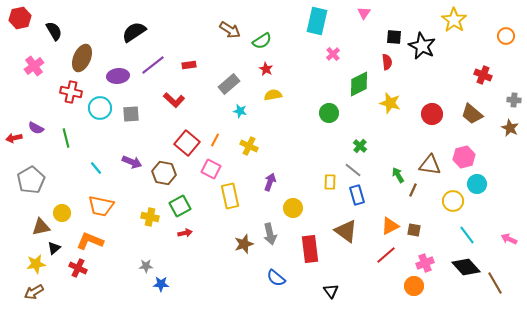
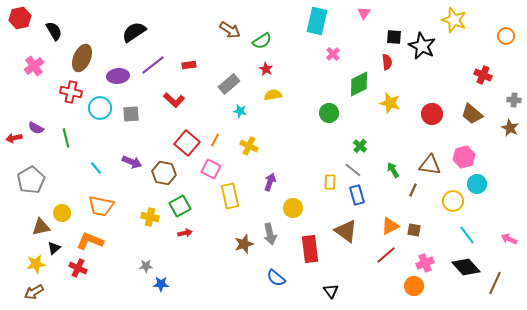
yellow star at (454, 20): rotated 15 degrees counterclockwise
green arrow at (398, 175): moved 5 px left, 5 px up
brown line at (495, 283): rotated 55 degrees clockwise
